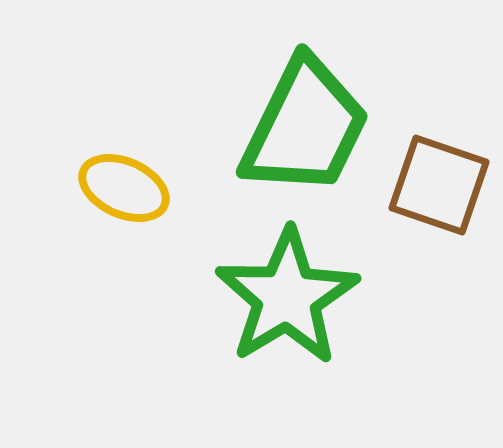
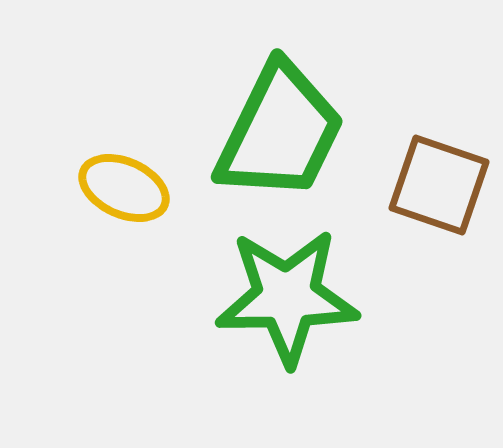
green trapezoid: moved 25 px left, 5 px down
green star: rotated 30 degrees clockwise
